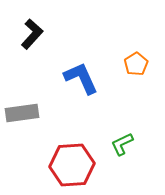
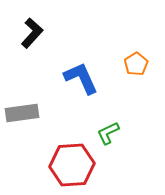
black L-shape: moved 1 px up
green L-shape: moved 14 px left, 11 px up
